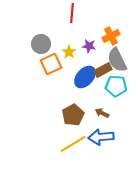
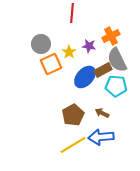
yellow line: moved 1 px down
